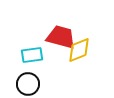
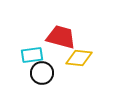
yellow diamond: moved 8 px down; rotated 28 degrees clockwise
black circle: moved 14 px right, 11 px up
